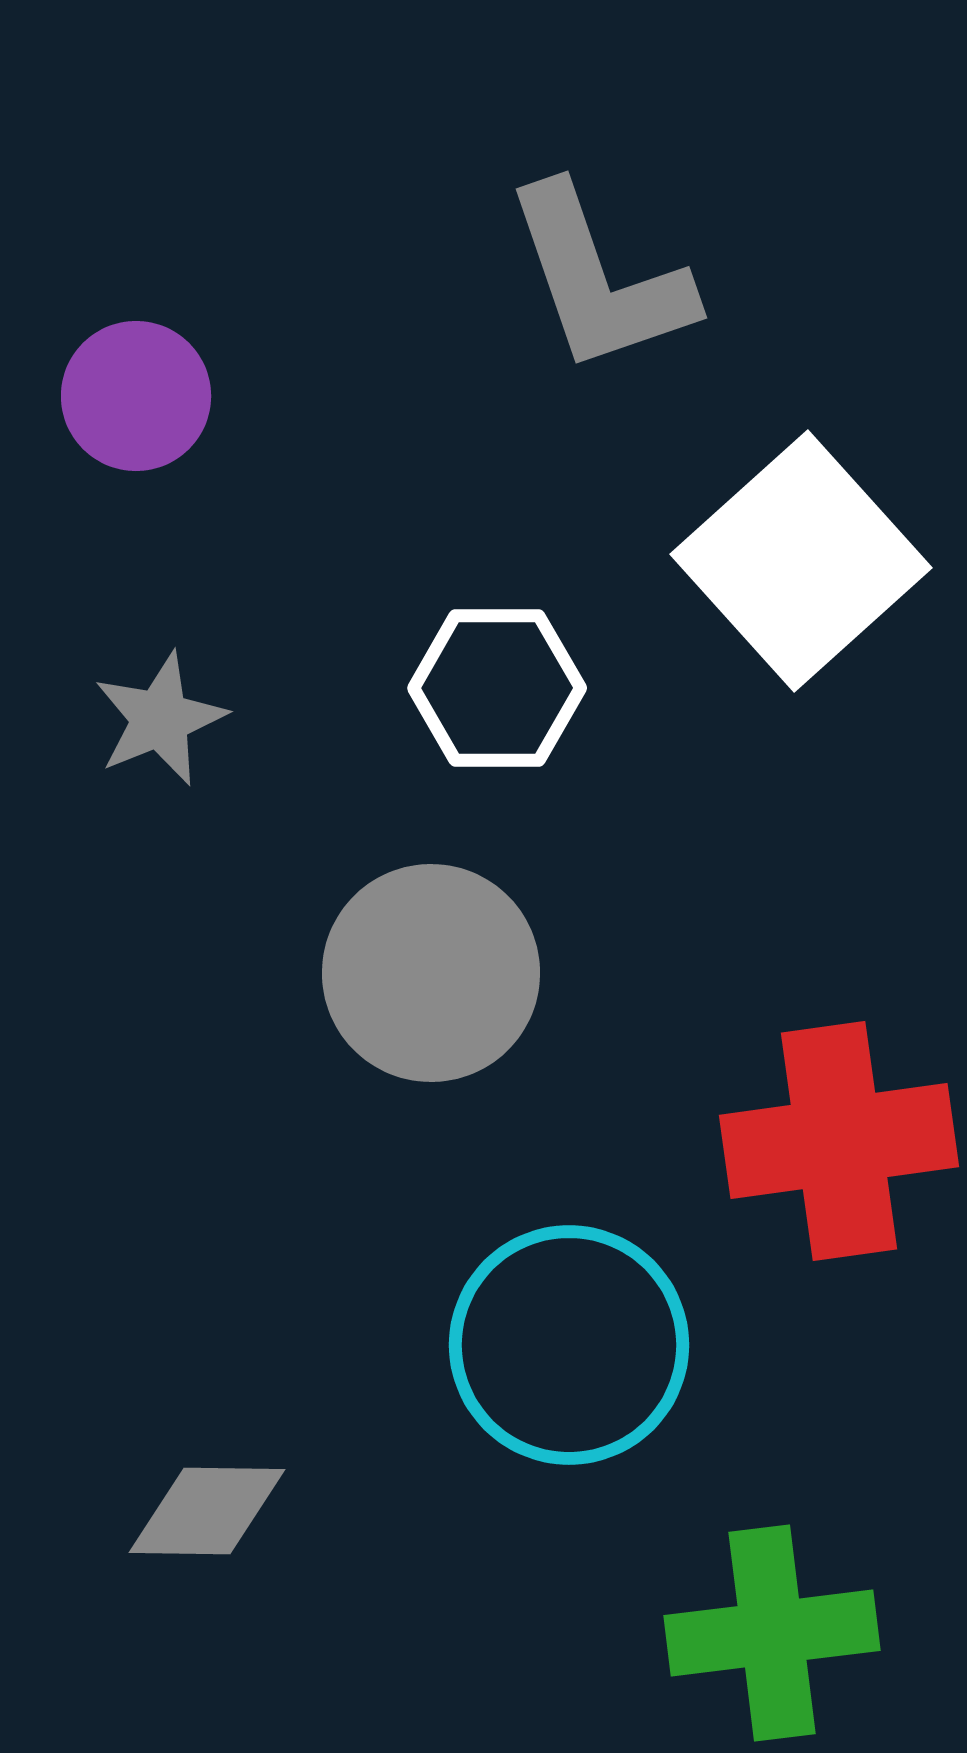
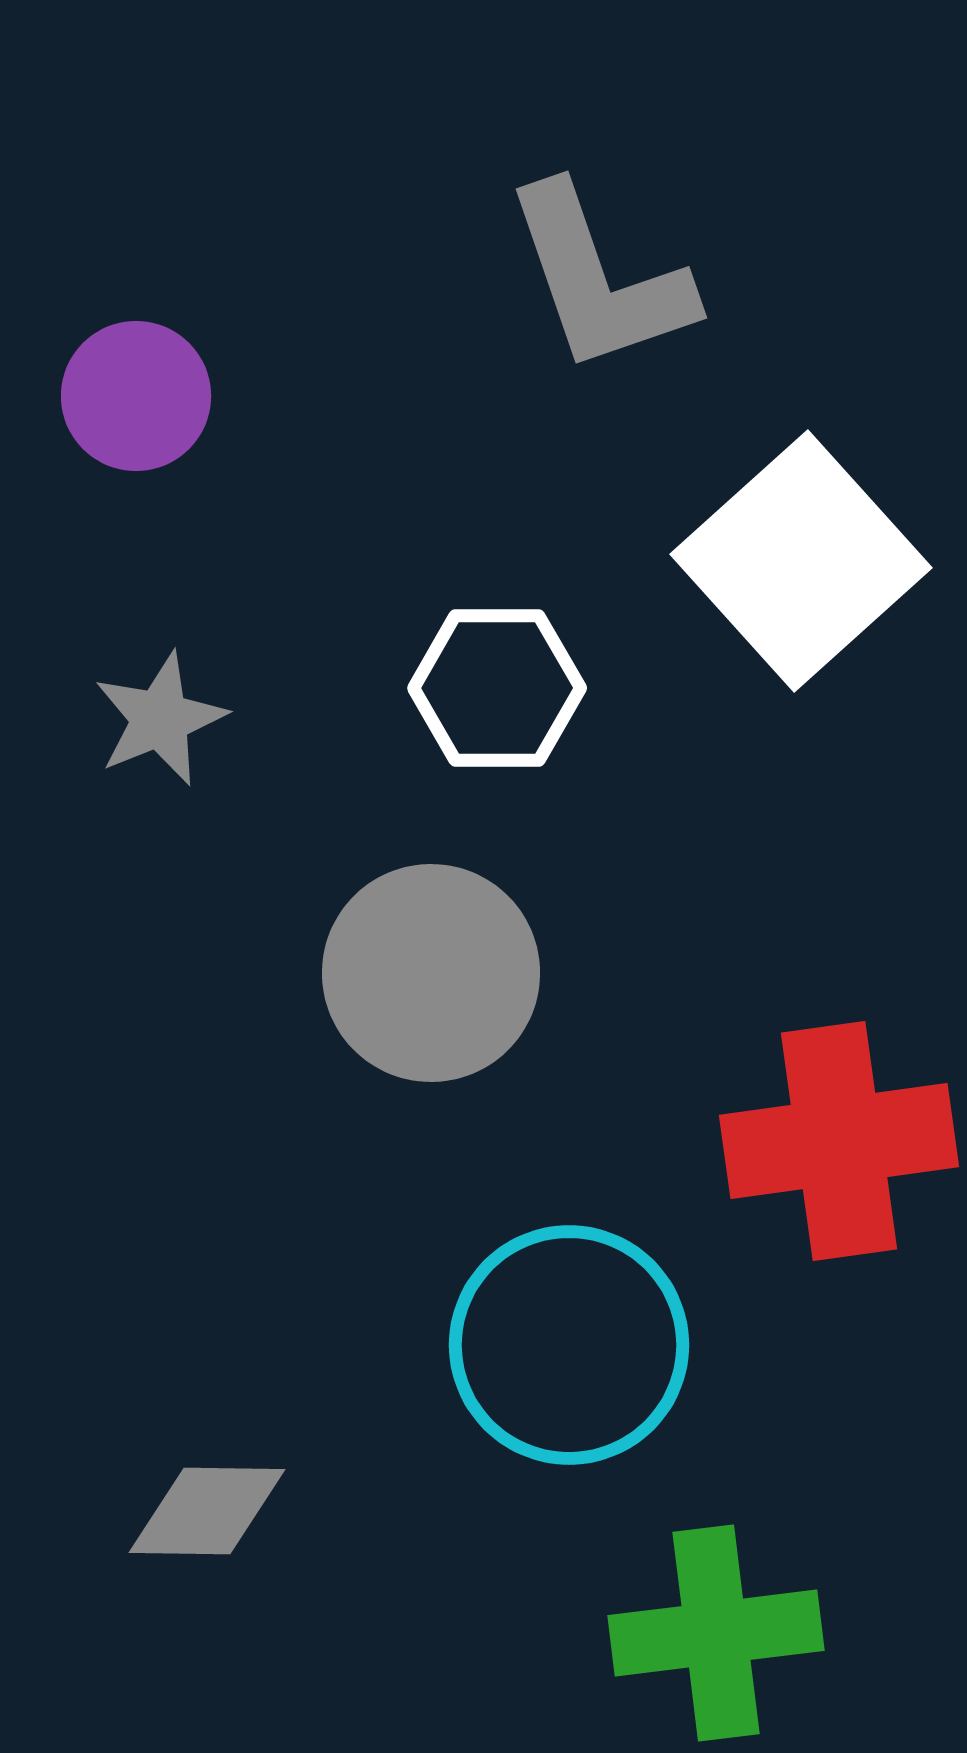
green cross: moved 56 px left
